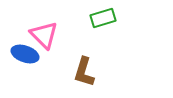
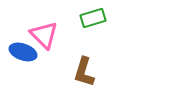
green rectangle: moved 10 px left
blue ellipse: moved 2 px left, 2 px up
